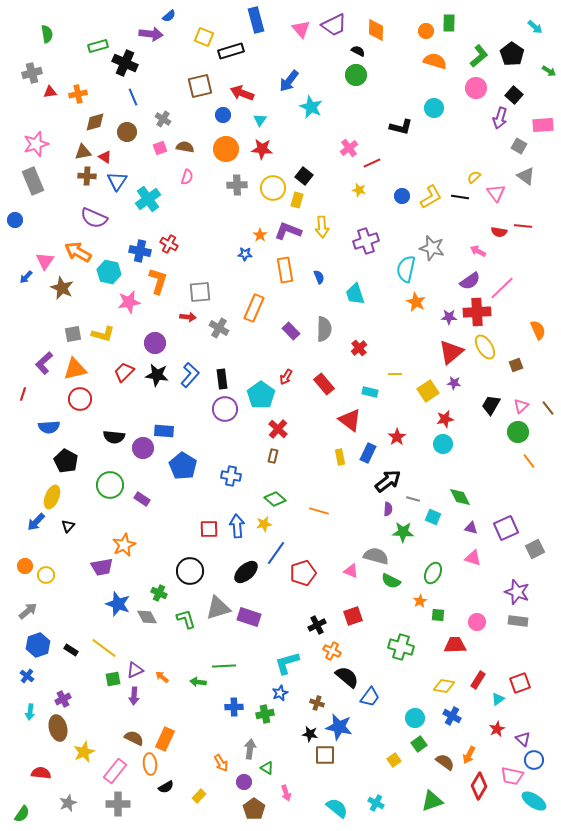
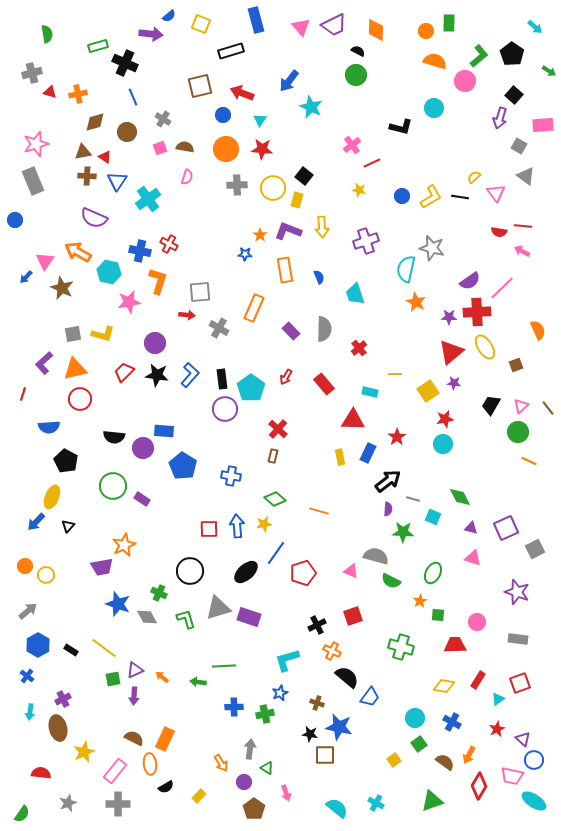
pink triangle at (301, 29): moved 2 px up
yellow square at (204, 37): moved 3 px left, 13 px up
pink circle at (476, 88): moved 11 px left, 7 px up
red triangle at (50, 92): rotated 24 degrees clockwise
pink cross at (349, 148): moved 3 px right, 3 px up
pink arrow at (478, 251): moved 44 px right
red arrow at (188, 317): moved 1 px left, 2 px up
cyan pentagon at (261, 395): moved 10 px left, 7 px up
red triangle at (350, 420): moved 3 px right; rotated 35 degrees counterclockwise
orange line at (529, 461): rotated 28 degrees counterclockwise
green circle at (110, 485): moved 3 px right, 1 px down
gray rectangle at (518, 621): moved 18 px down
blue hexagon at (38, 645): rotated 10 degrees counterclockwise
cyan L-shape at (287, 663): moved 3 px up
blue cross at (452, 716): moved 6 px down
